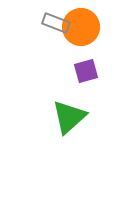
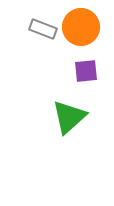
gray rectangle: moved 13 px left, 6 px down
purple square: rotated 10 degrees clockwise
